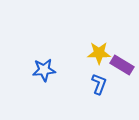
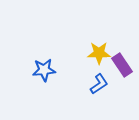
purple rectangle: rotated 25 degrees clockwise
blue L-shape: rotated 35 degrees clockwise
